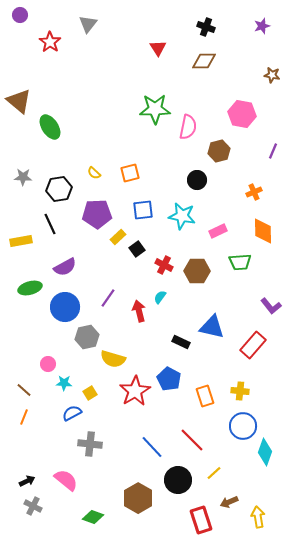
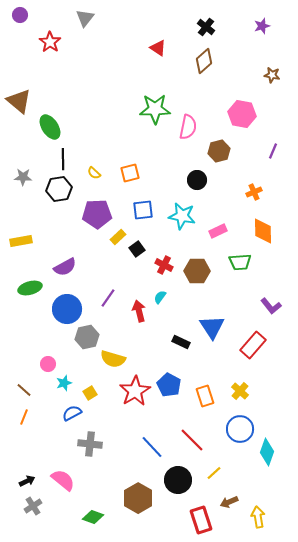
gray triangle at (88, 24): moved 3 px left, 6 px up
black cross at (206, 27): rotated 18 degrees clockwise
red triangle at (158, 48): rotated 24 degrees counterclockwise
brown diamond at (204, 61): rotated 40 degrees counterclockwise
black line at (50, 224): moved 13 px right, 65 px up; rotated 25 degrees clockwise
blue circle at (65, 307): moved 2 px right, 2 px down
blue triangle at (212, 327): rotated 44 degrees clockwise
blue pentagon at (169, 379): moved 6 px down
cyan star at (64, 383): rotated 21 degrees counterclockwise
yellow cross at (240, 391): rotated 36 degrees clockwise
blue circle at (243, 426): moved 3 px left, 3 px down
cyan diamond at (265, 452): moved 2 px right
pink semicircle at (66, 480): moved 3 px left
gray cross at (33, 506): rotated 30 degrees clockwise
